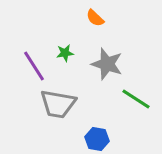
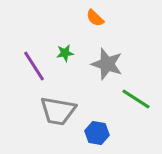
gray trapezoid: moved 7 px down
blue hexagon: moved 6 px up
